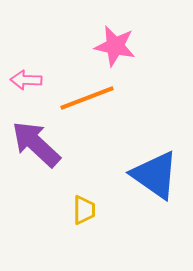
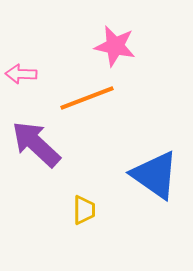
pink arrow: moved 5 px left, 6 px up
